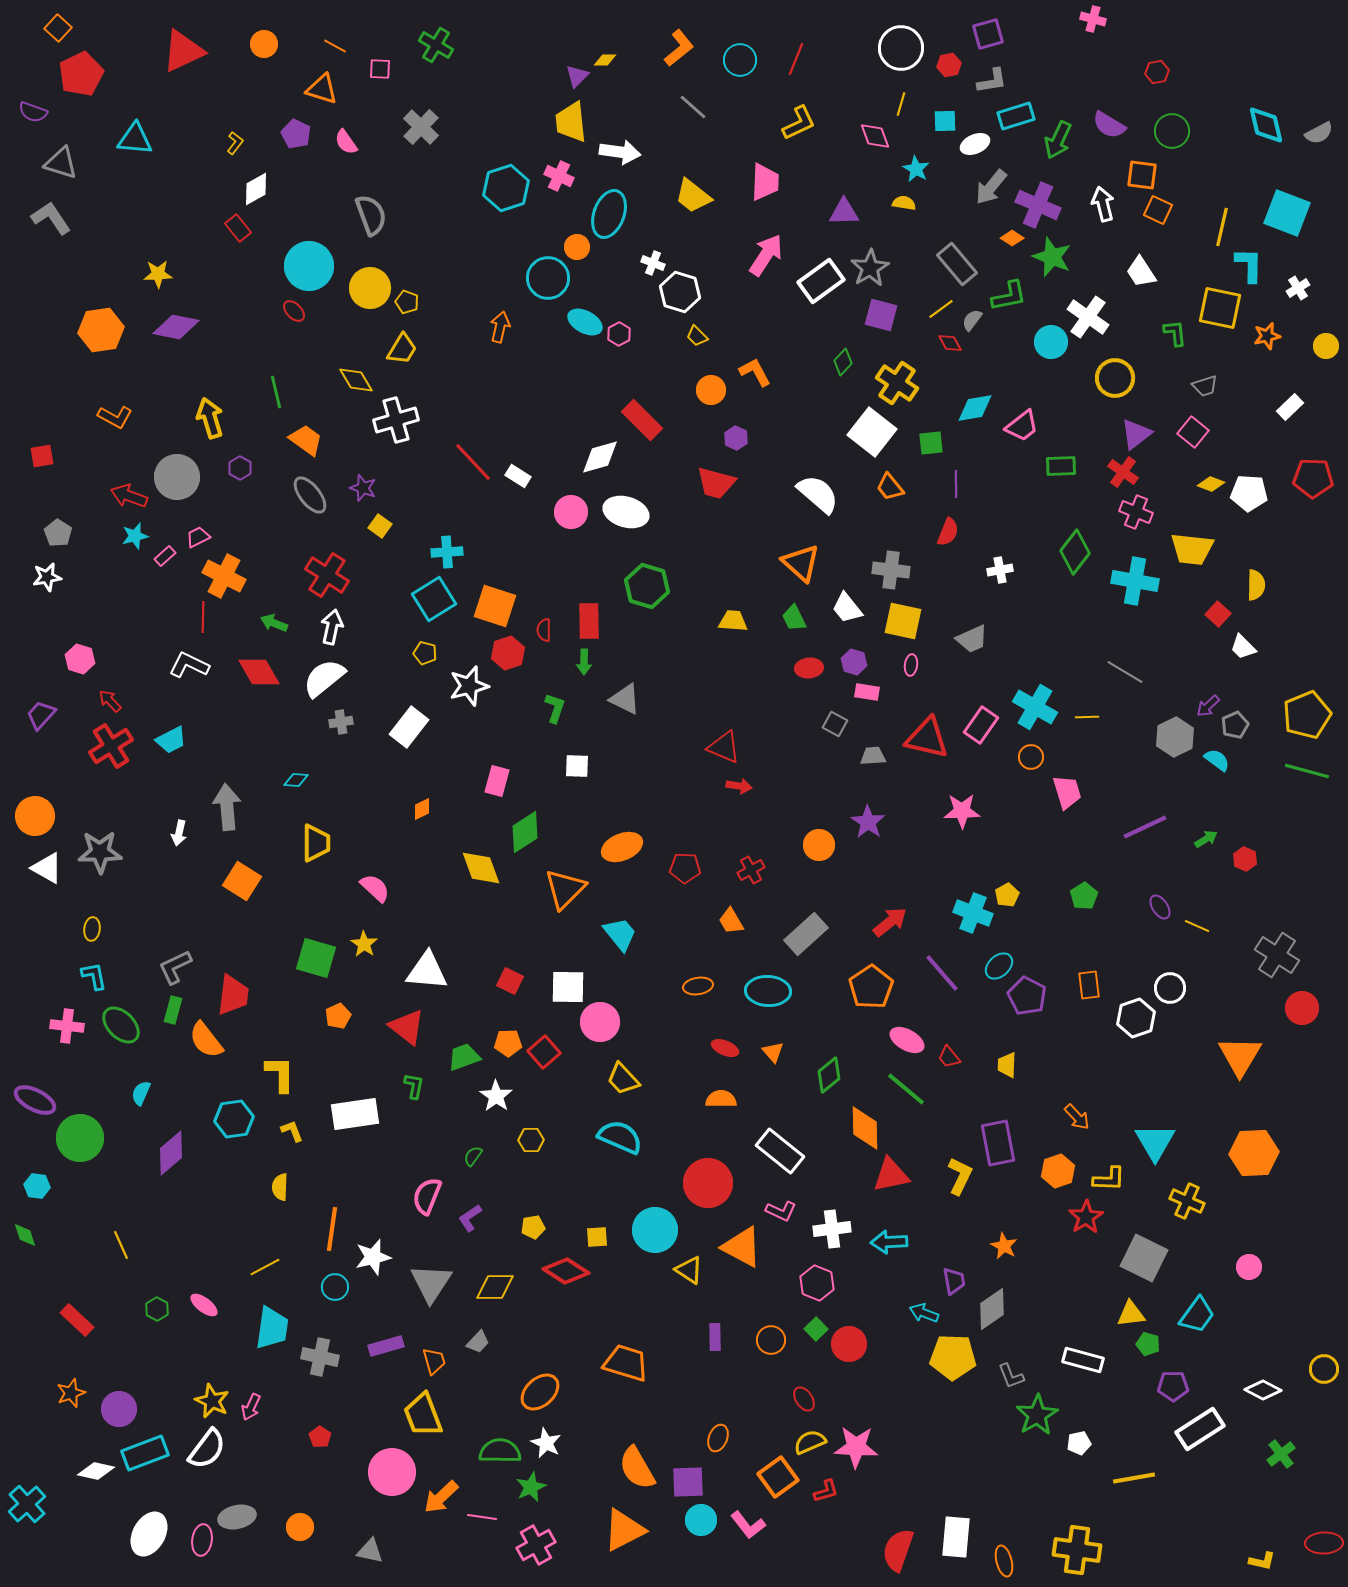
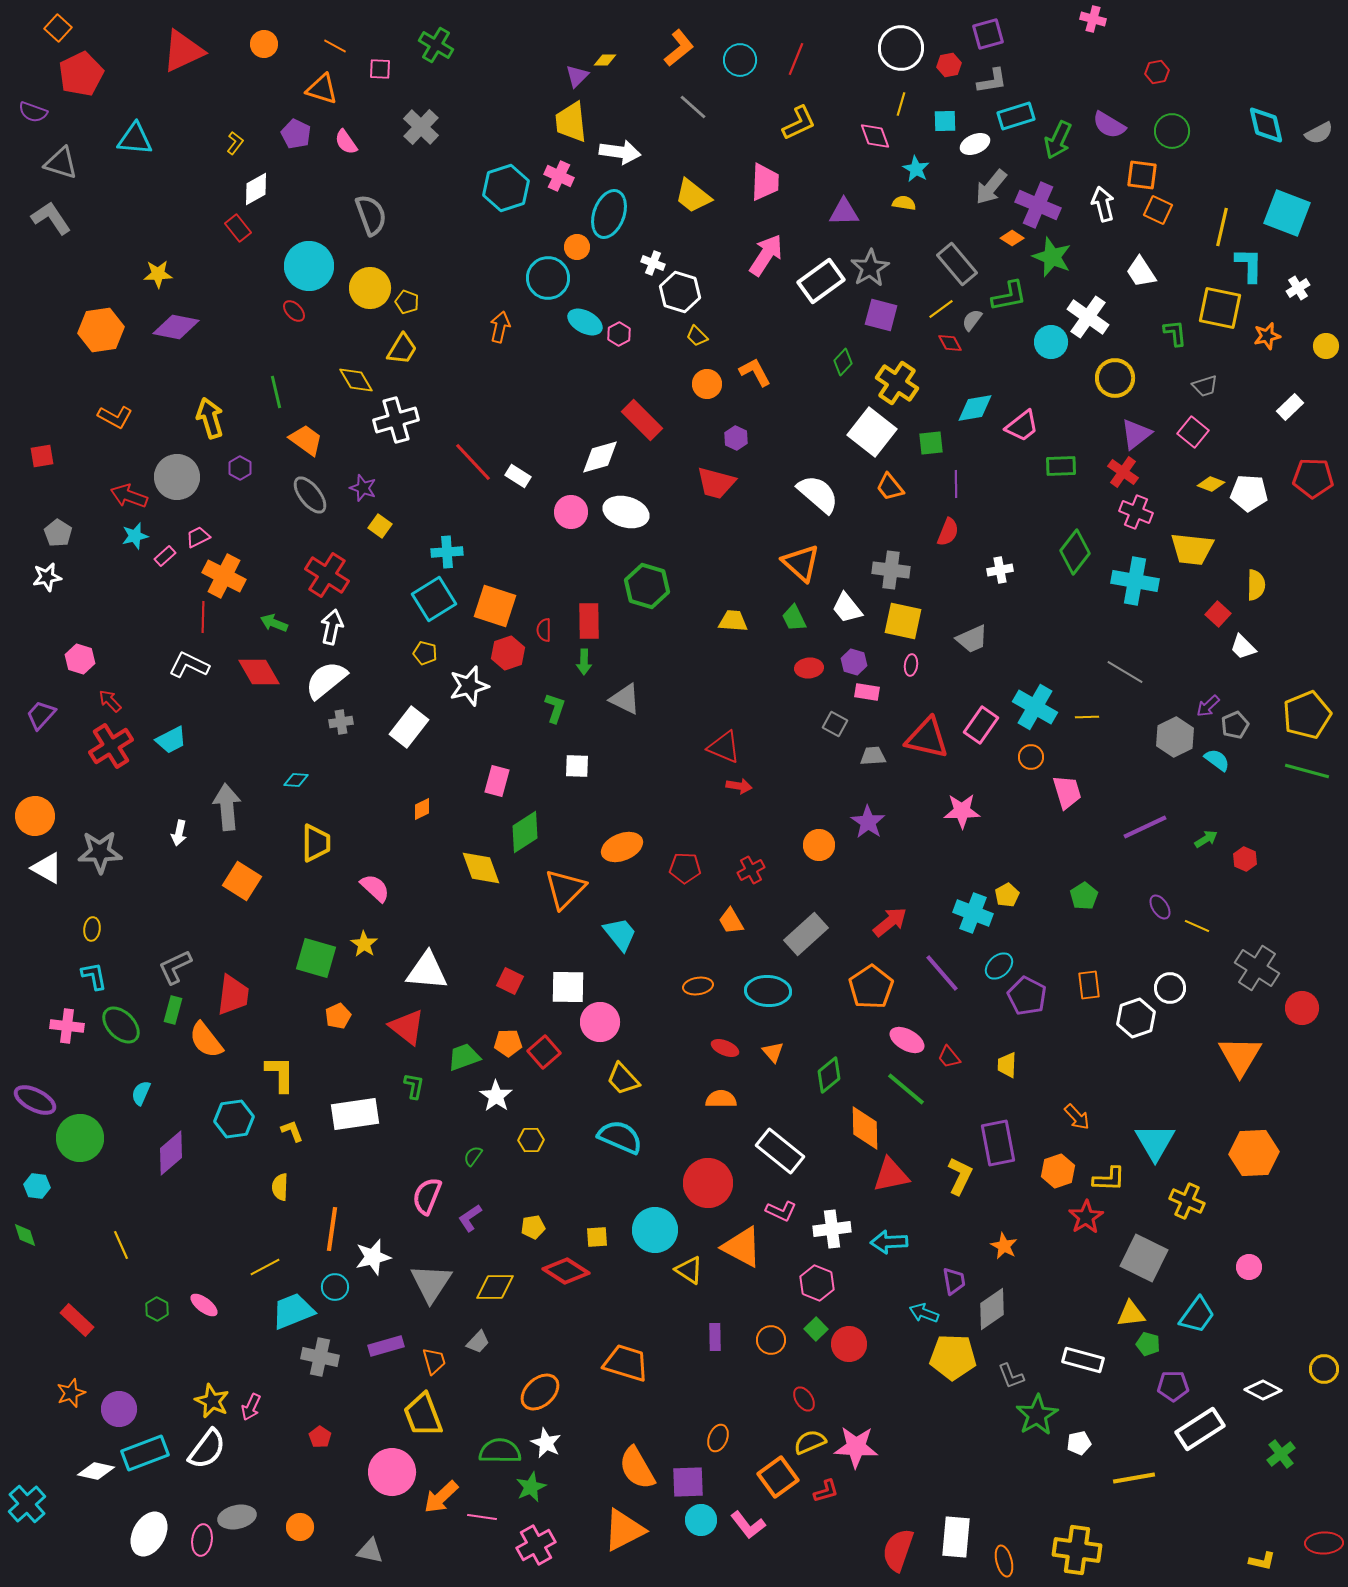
orange circle at (711, 390): moved 4 px left, 6 px up
white semicircle at (324, 678): moved 2 px right, 2 px down
gray cross at (1277, 955): moved 20 px left, 13 px down
cyan trapezoid at (272, 1328): moved 21 px right, 17 px up; rotated 120 degrees counterclockwise
